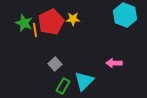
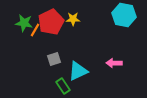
cyan hexagon: moved 1 px left; rotated 10 degrees counterclockwise
green star: rotated 12 degrees counterclockwise
orange line: rotated 40 degrees clockwise
gray square: moved 1 px left, 5 px up; rotated 24 degrees clockwise
cyan triangle: moved 6 px left, 10 px up; rotated 20 degrees clockwise
green rectangle: rotated 63 degrees counterclockwise
